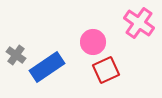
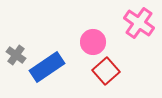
red square: moved 1 px down; rotated 16 degrees counterclockwise
